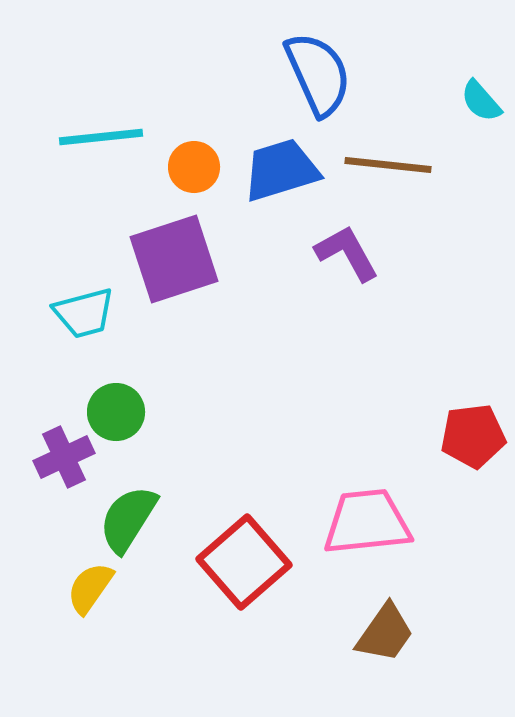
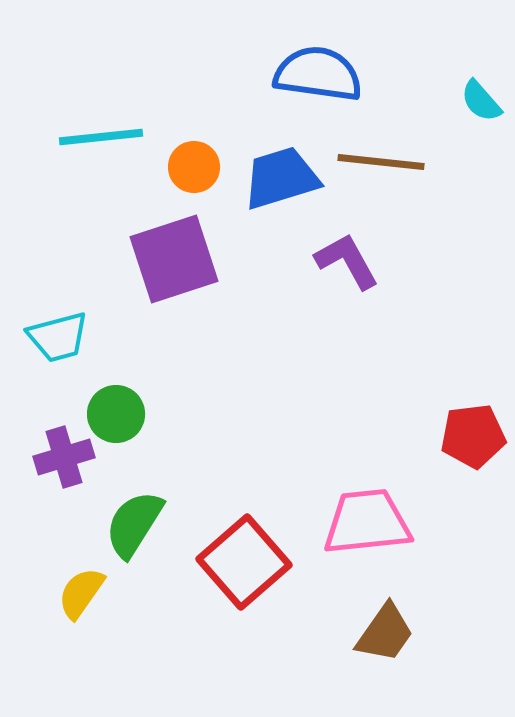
blue semicircle: rotated 58 degrees counterclockwise
brown line: moved 7 px left, 3 px up
blue trapezoid: moved 8 px down
purple L-shape: moved 8 px down
cyan trapezoid: moved 26 px left, 24 px down
green circle: moved 2 px down
purple cross: rotated 8 degrees clockwise
green semicircle: moved 6 px right, 5 px down
yellow semicircle: moved 9 px left, 5 px down
